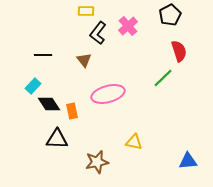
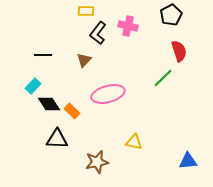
black pentagon: moved 1 px right
pink cross: rotated 36 degrees counterclockwise
brown triangle: rotated 21 degrees clockwise
orange rectangle: rotated 35 degrees counterclockwise
